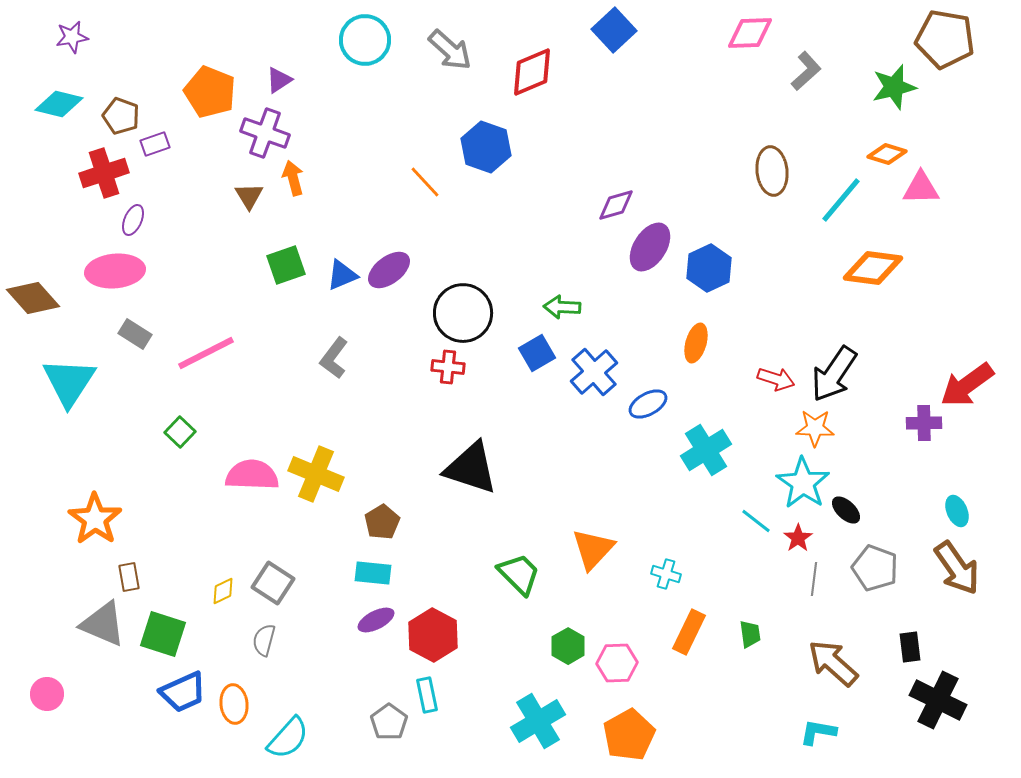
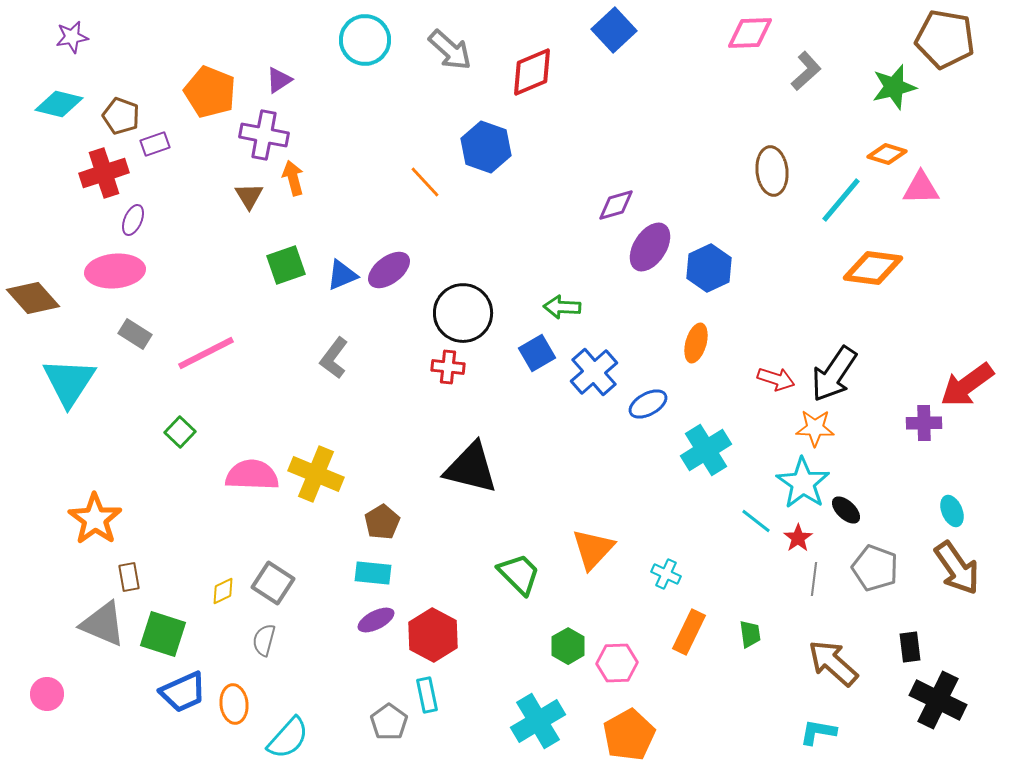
purple cross at (265, 133): moved 1 px left, 2 px down; rotated 9 degrees counterclockwise
black triangle at (471, 468): rotated 4 degrees counterclockwise
cyan ellipse at (957, 511): moved 5 px left
cyan cross at (666, 574): rotated 8 degrees clockwise
